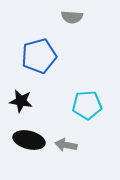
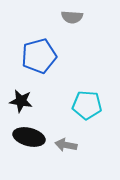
cyan pentagon: rotated 8 degrees clockwise
black ellipse: moved 3 px up
